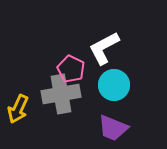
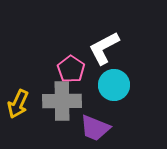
pink pentagon: rotated 8 degrees clockwise
gray cross: moved 1 px right, 7 px down; rotated 9 degrees clockwise
yellow arrow: moved 5 px up
purple trapezoid: moved 18 px left
